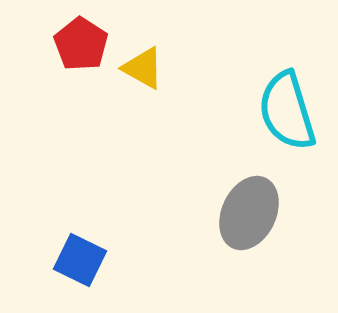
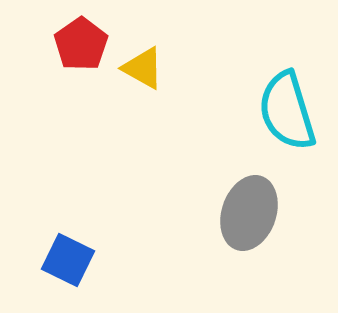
red pentagon: rotated 4 degrees clockwise
gray ellipse: rotated 6 degrees counterclockwise
blue square: moved 12 px left
